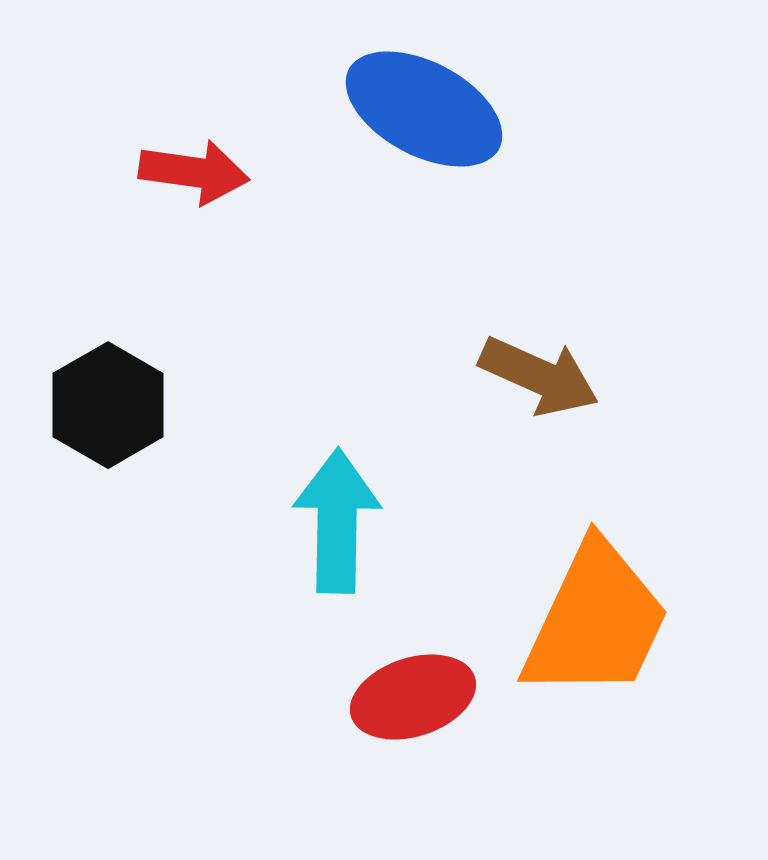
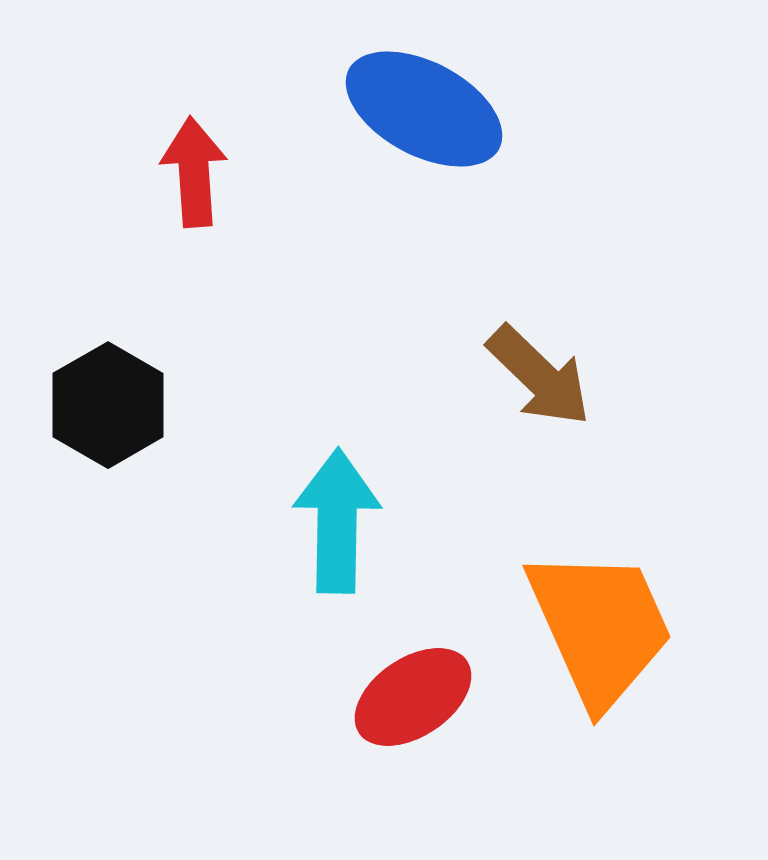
red arrow: rotated 102 degrees counterclockwise
brown arrow: rotated 20 degrees clockwise
orange trapezoid: moved 4 px right, 6 px down; rotated 49 degrees counterclockwise
red ellipse: rotated 16 degrees counterclockwise
